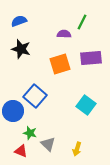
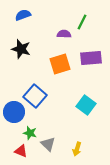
blue semicircle: moved 4 px right, 6 px up
blue circle: moved 1 px right, 1 px down
